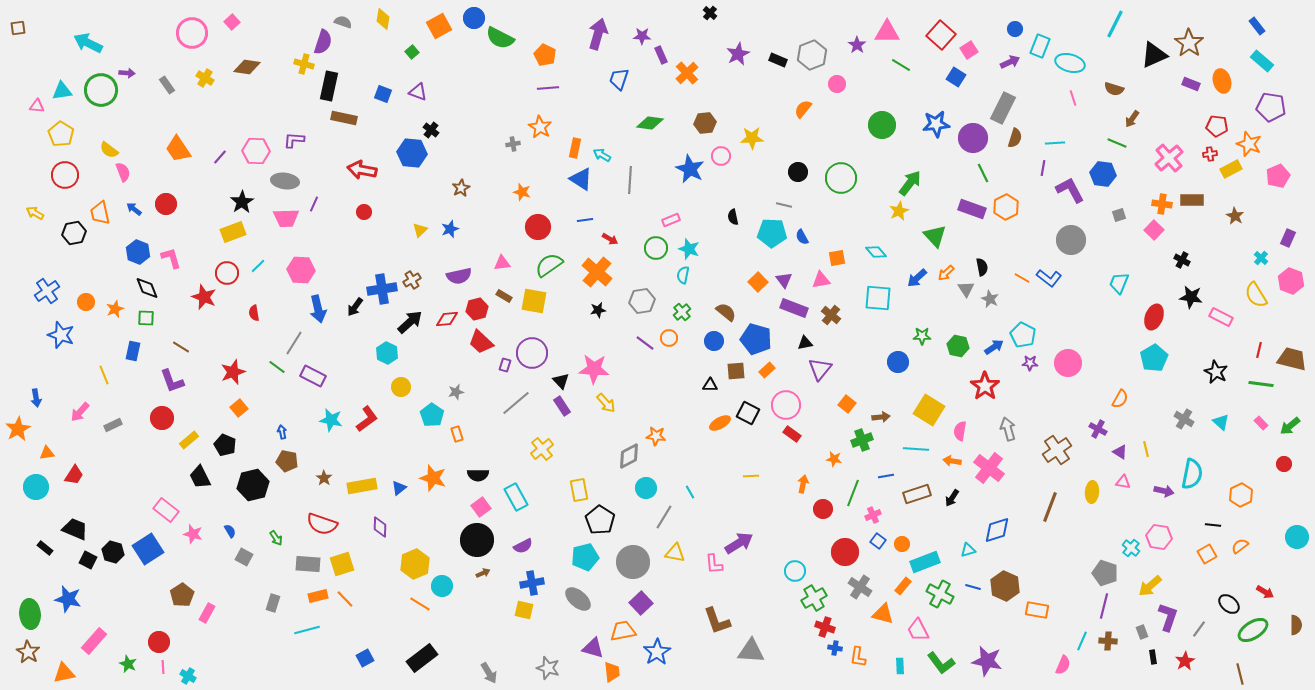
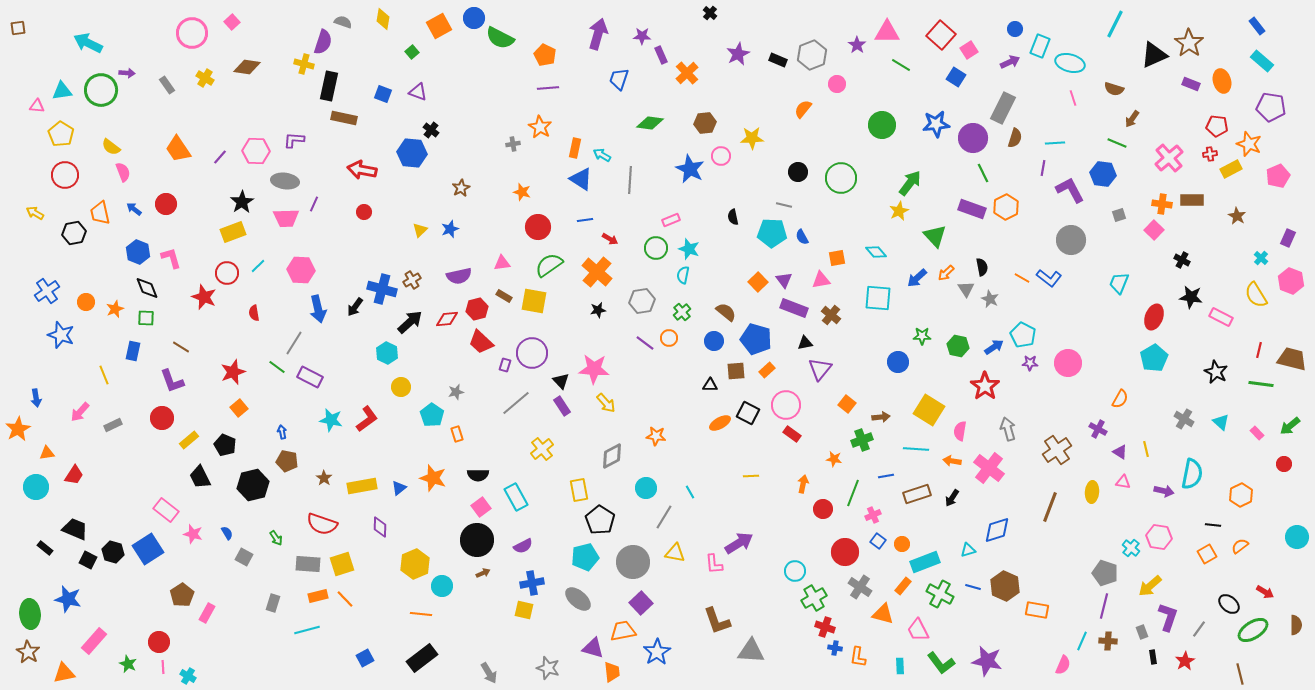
yellow semicircle at (109, 150): moved 2 px right, 3 px up
brown star at (1235, 216): moved 2 px right
blue cross at (382, 289): rotated 24 degrees clockwise
purple rectangle at (313, 376): moved 3 px left, 1 px down
pink rectangle at (1261, 423): moved 4 px left, 10 px down
gray diamond at (629, 456): moved 17 px left
blue semicircle at (230, 531): moved 3 px left, 2 px down
orange line at (420, 604): moved 1 px right, 10 px down; rotated 25 degrees counterclockwise
